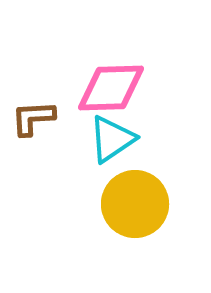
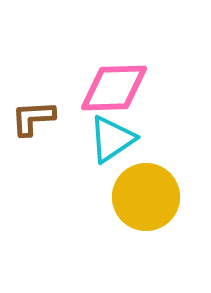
pink diamond: moved 3 px right
yellow circle: moved 11 px right, 7 px up
